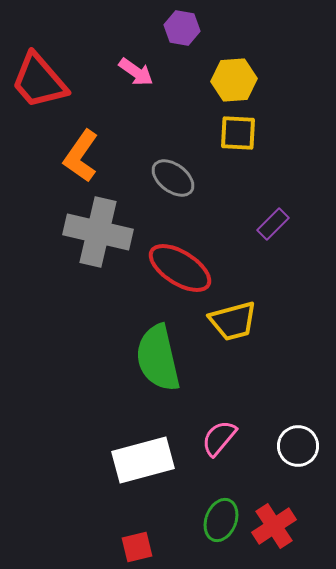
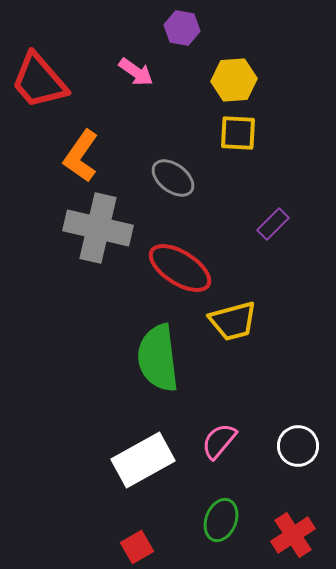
gray cross: moved 4 px up
green semicircle: rotated 6 degrees clockwise
pink semicircle: moved 3 px down
white rectangle: rotated 14 degrees counterclockwise
red cross: moved 19 px right, 9 px down
red square: rotated 16 degrees counterclockwise
